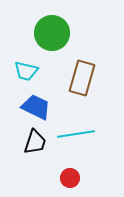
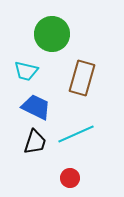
green circle: moved 1 px down
cyan line: rotated 15 degrees counterclockwise
